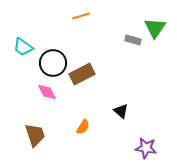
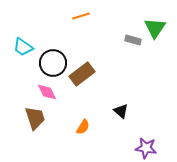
brown rectangle: rotated 10 degrees counterclockwise
brown trapezoid: moved 17 px up
